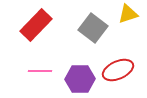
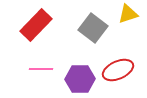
pink line: moved 1 px right, 2 px up
